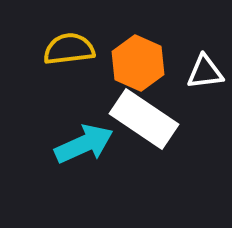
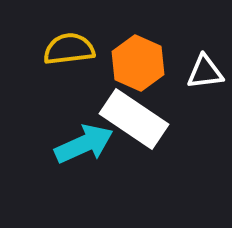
white rectangle: moved 10 px left
